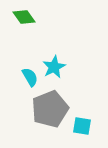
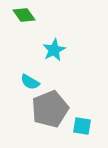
green diamond: moved 2 px up
cyan star: moved 17 px up
cyan semicircle: moved 5 px down; rotated 150 degrees clockwise
